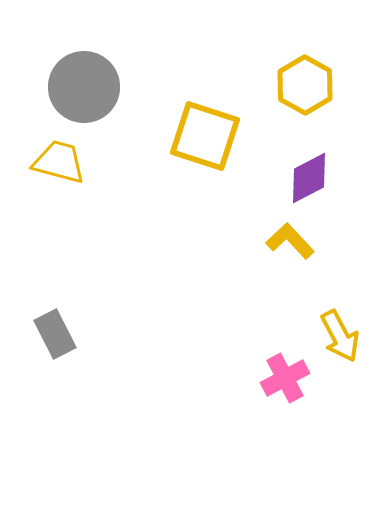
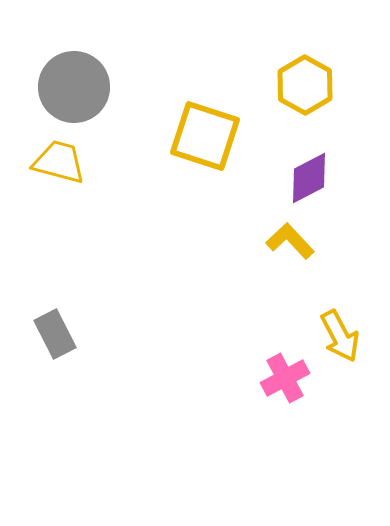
gray circle: moved 10 px left
